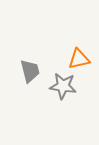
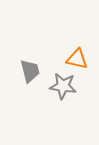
orange triangle: moved 2 px left; rotated 25 degrees clockwise
